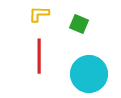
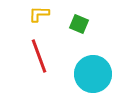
red line: rotated 20 degrees counterclockwise
cyan circle: moved 4 px right
